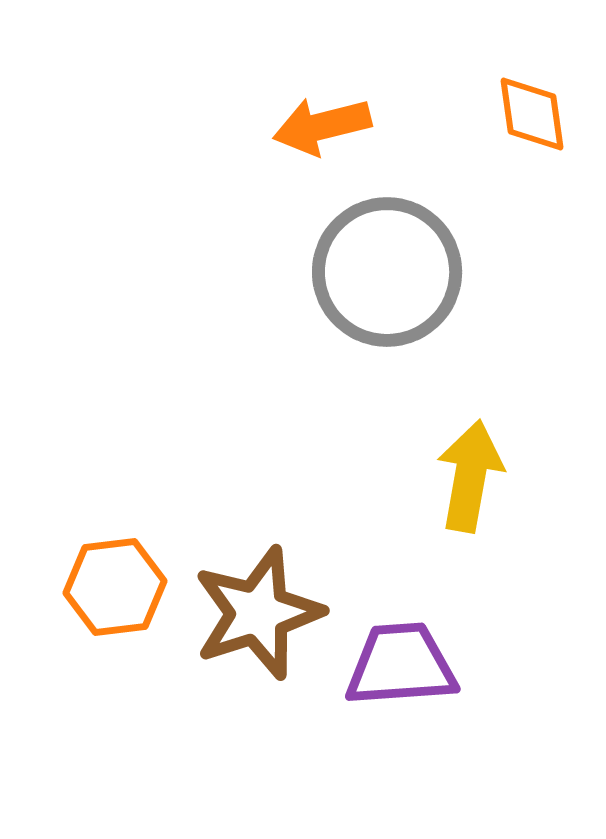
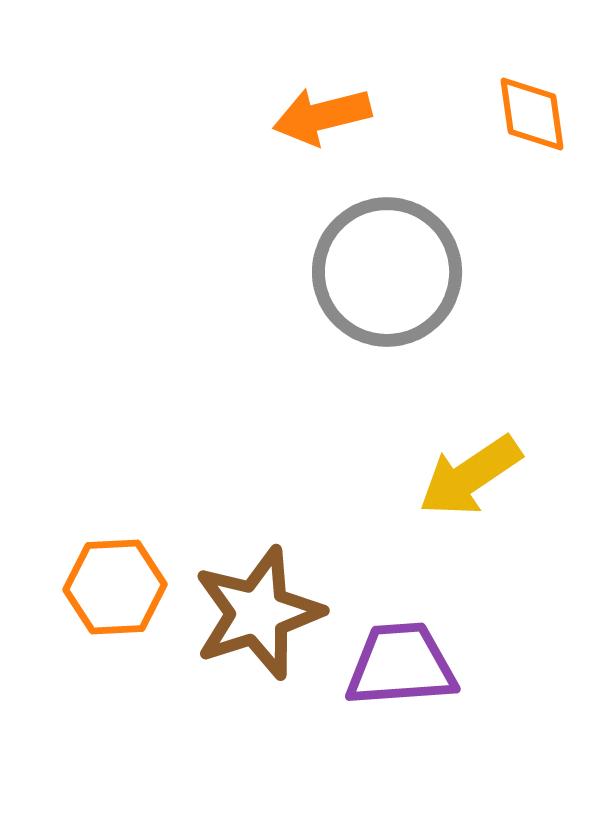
orange arrow: moved 10 px up
yellow arrow: rotated 134 degrees counterclockwise
orange hexagon: rotated 4 degrees clockwise
